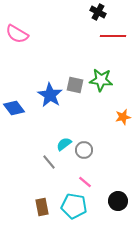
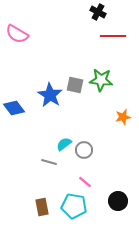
gray line: rotated 35 degrees counterclockwise
